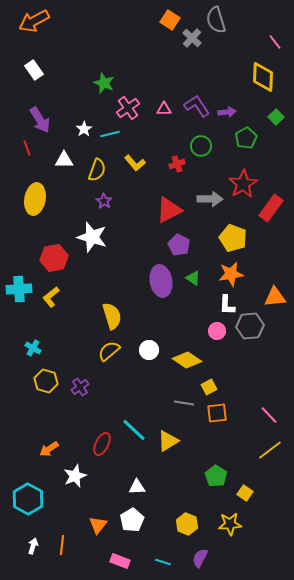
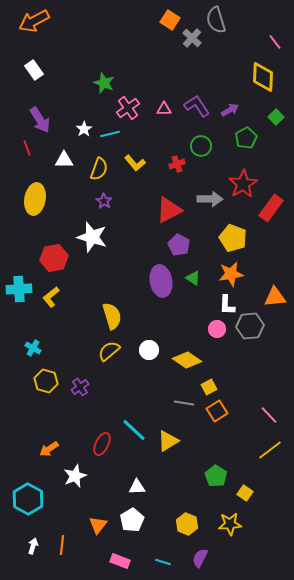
purple arrow at (227, 112): moved 3 px right, 2 px up; rotated 24 degrees counterclockwise
yellow semicircle at (97, 170): moved 2 px right, 1 px up
pink circle at (217, 331): moved 2 px up
orange square at (217, 413): moved 2 px up; rotated 25 degrees counterclockwise
